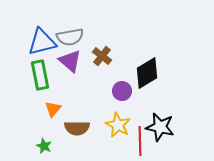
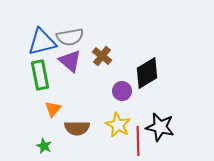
red line: moved 2 px left
